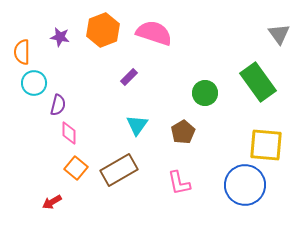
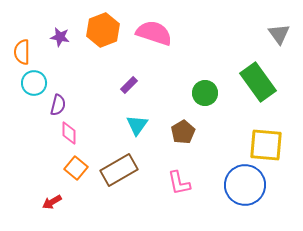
purple rectangle: moved 8 px down
